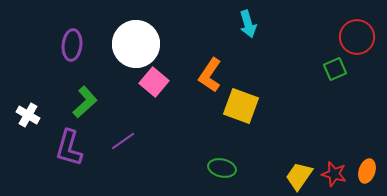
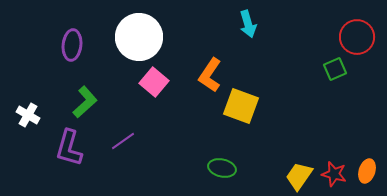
white circle: moved 3 px right, 7 px up
